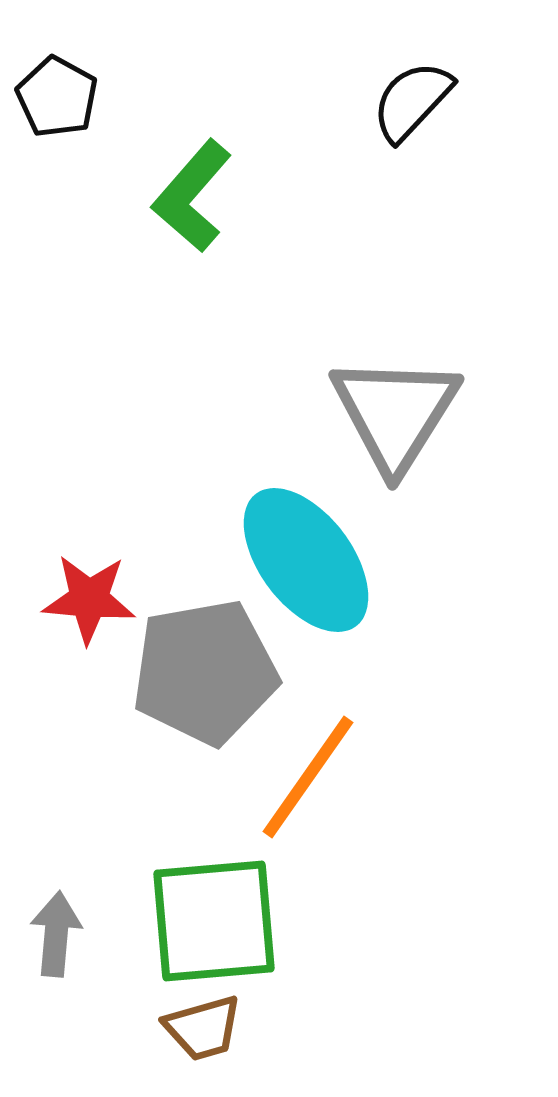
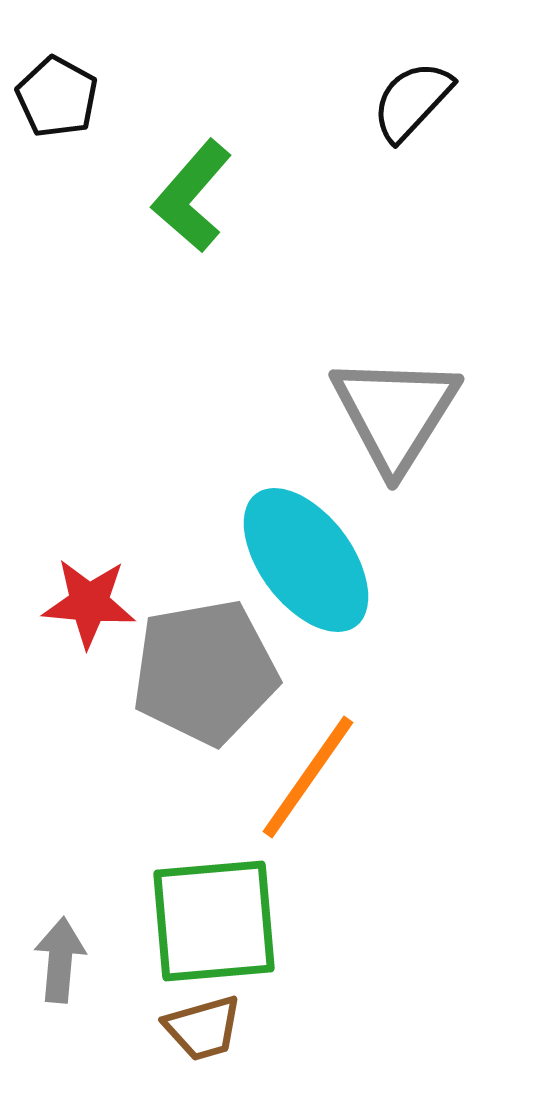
red star: moved 4 px down
gray arrow: moved 4 px right, 26 px down
